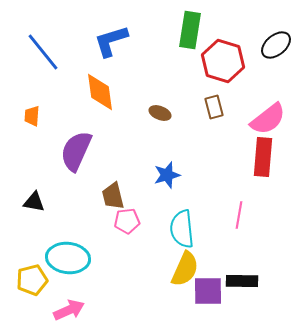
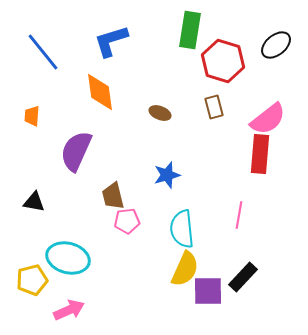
red rectangle: moved 3 px left, 3 px up
cyan ellipse: rotated 9 degrees clockwise
black rectangle: moved 1 px right, 4 px up; rotated 48 degrees counterclockwise
